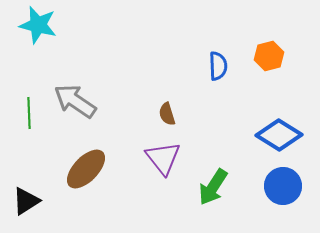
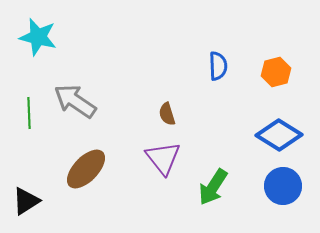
cyan star: moved 12 px down
orange hexagon: moved 7 px right, 16 px down
